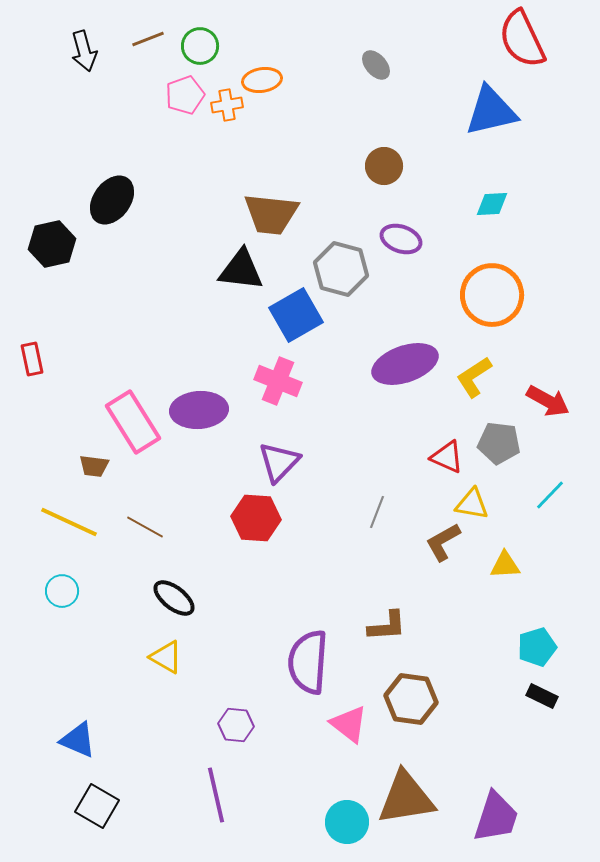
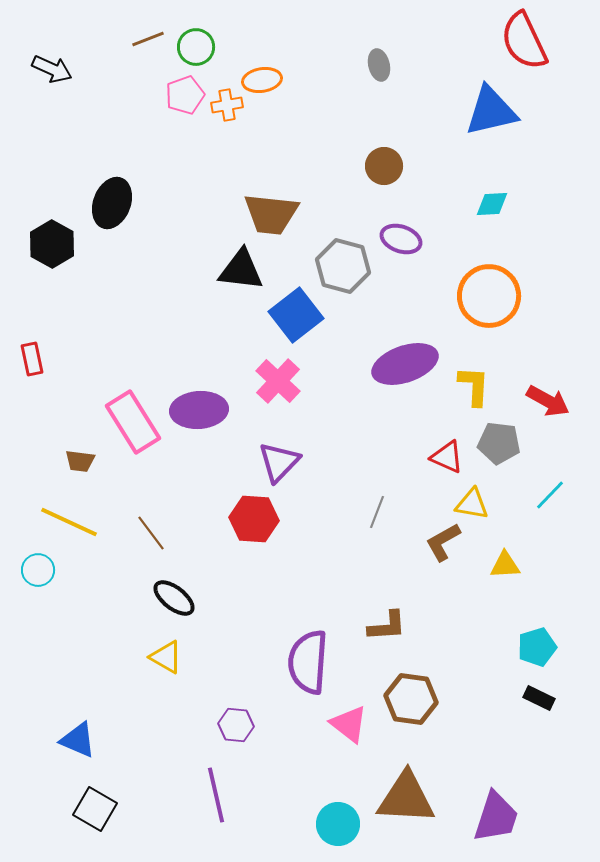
red semicircle at (522, 39): moved 2 px right, 2 px down
green circle at (200, 46): moved 4 px left, 1 px down
black arrow at (84, 51): moved 32 px left, 18 px down; rotated 51 degrees counterclockwise
gray ellipse at (376, 65): moved 3 px right; rotated 28 degrees clockwise
black ellipse at (112, 200): moved 3 px down; rotated 15 degrees counterclockwise
black hexagon at (52, 244): rotated 18 degrees counterclockwise
gray hexagon at (341, 269): moved 2 px right, 3 px up
orange circle at (492, 295): moved 3 px left, 1 px down
blue square at (296, 315): rotated 8 degrees counterclockwise
yellow L-shape at (474, 377): moved 9 px down; rotated 126 degrees clockwise
pink cross at (278, 381): rotated 21 degrees clockwise
brown trapezoid at (94, 466): moved 14 px left, 5 px up
red hexagon at (256, 518): moved 2 px left, 1 px down
brown line at (145, 527): moved 6 px right, 6 px down; rotated 24 degrees clockwise
cyan circle at (62, 591): moved 24 px left, 21 px up
black rectangle at (542, 696): moved 3 px left, 2 px down
brown triangle at (406, 798): rotated 12 degrees clockwise
black square at (97, 806): moved 2 px left, 3 px down
cyan circle at (347, 822): moved 9 px left, 2 px down
